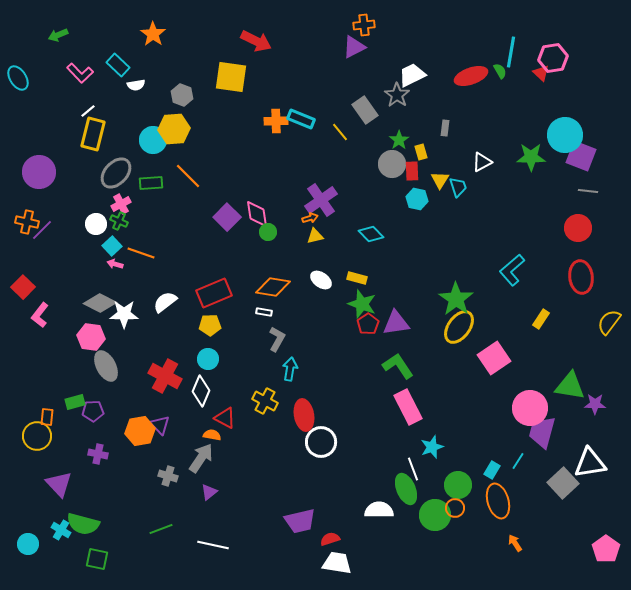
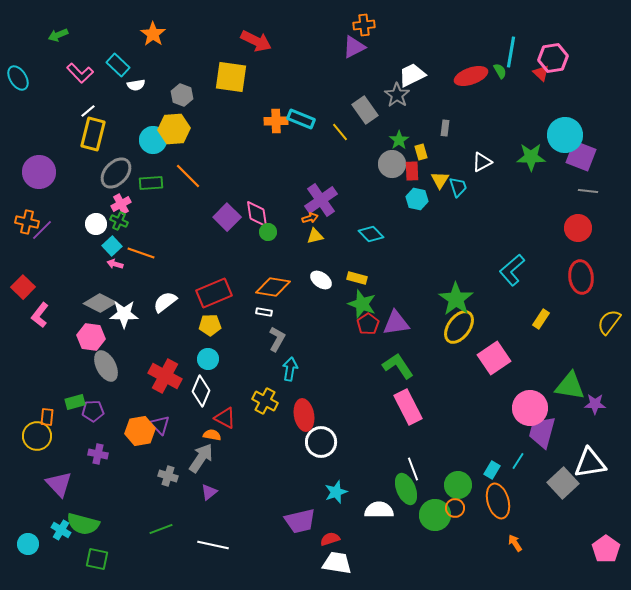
cyan star at (432, 447): moved 96 px left, 45 px down
